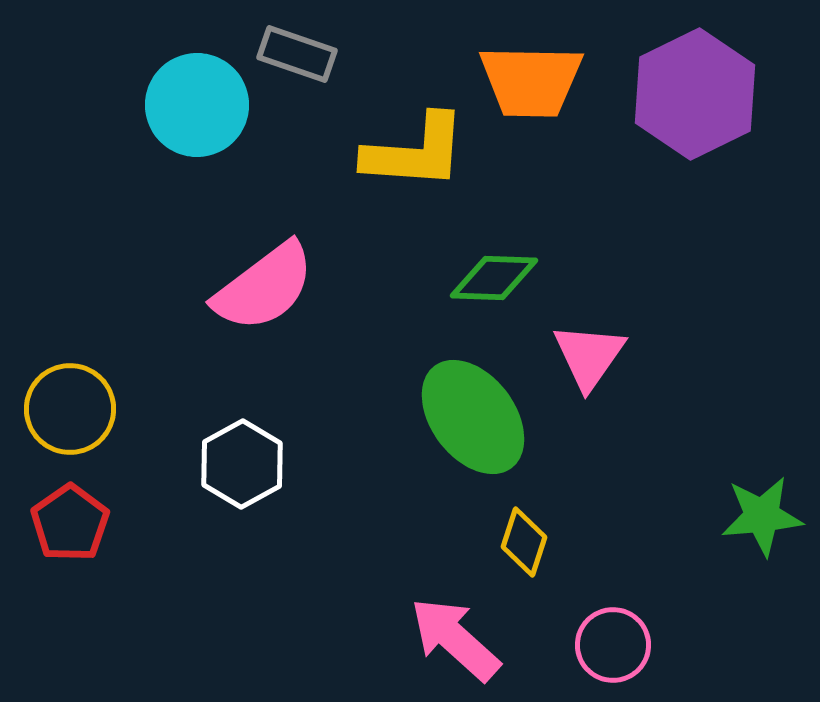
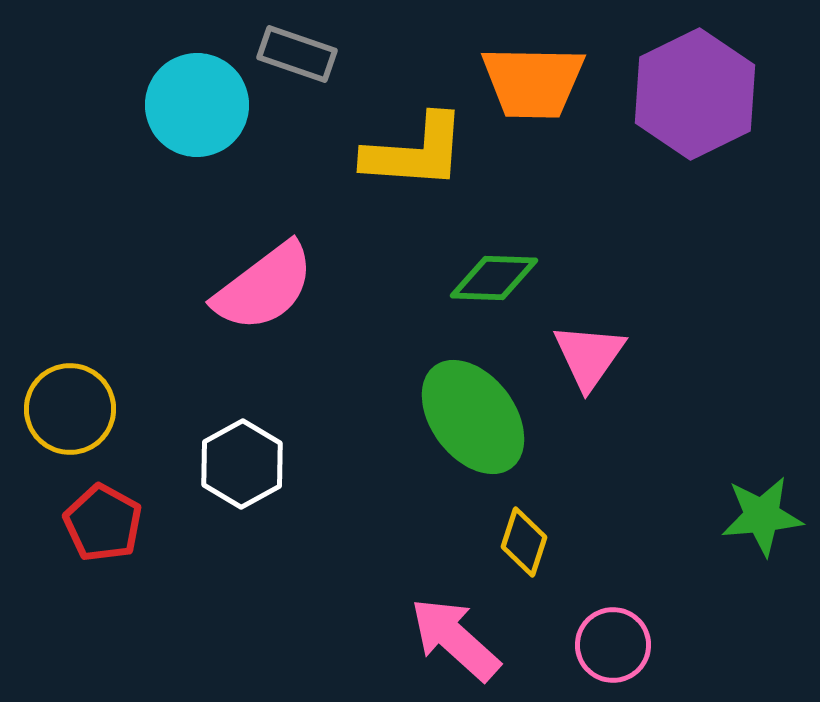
orange trapezoid: moved 2 px right, 1 px down
red pentagon: moved 33 px right; rotated 8 degrees counterclockwise
